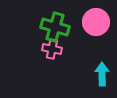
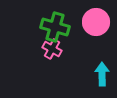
pink cross: rotated 18 degrees clockwise
